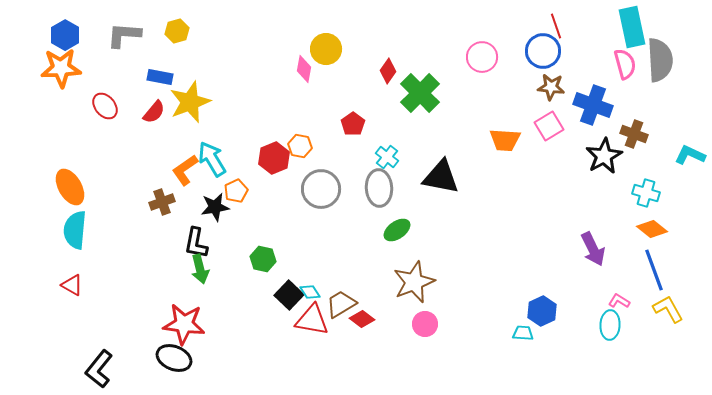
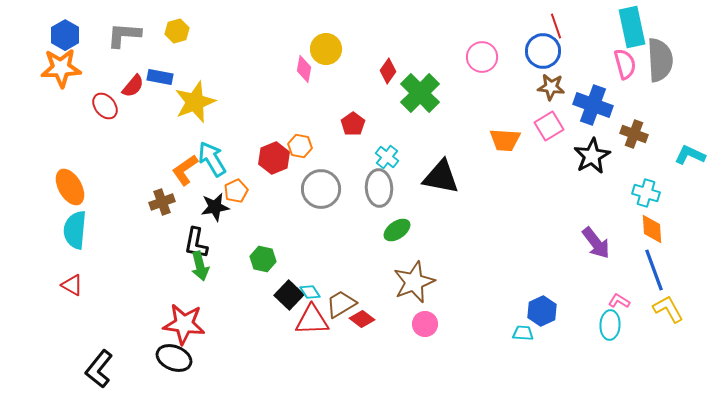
yellow star at (190, 102): moved 5 px right
red semicircle at (154, 112): moved 21 px left, 26 px up
black star at (604, 156): moved 12 px left
orange diamond at (652, 229): rotated 48 degrees clockwise
purple arrow at (593, 249): moved 3 px right, 6 px up; rotated 12 degrees counterclockwise
green arrow at (200, 269): moved 3 px up
red triangle at (312, 320): rotated 12 degrees counterclockwise
